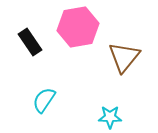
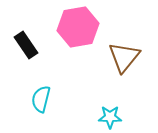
black rectangle: moved 4 px left, 3 px down
cyan semicircle: moved 3 px left, 1 px up; rotated 20 degrees counterclockwise
